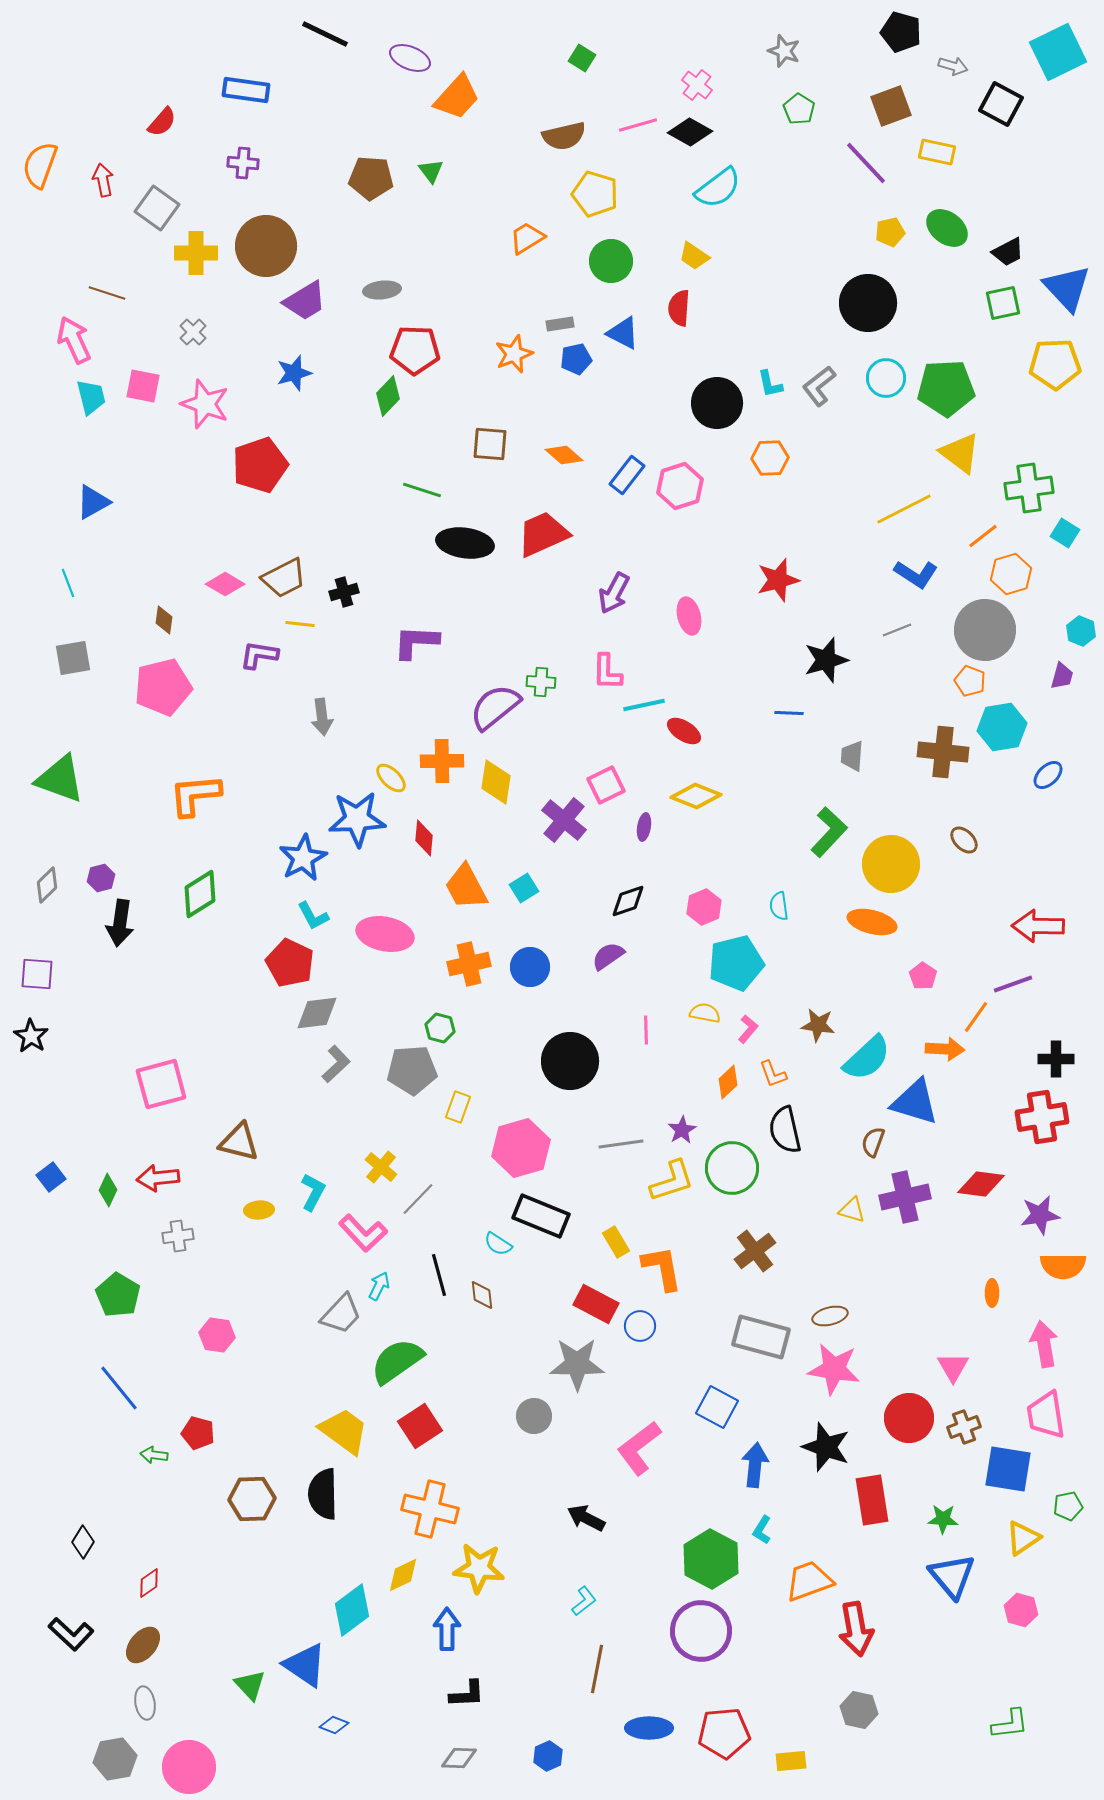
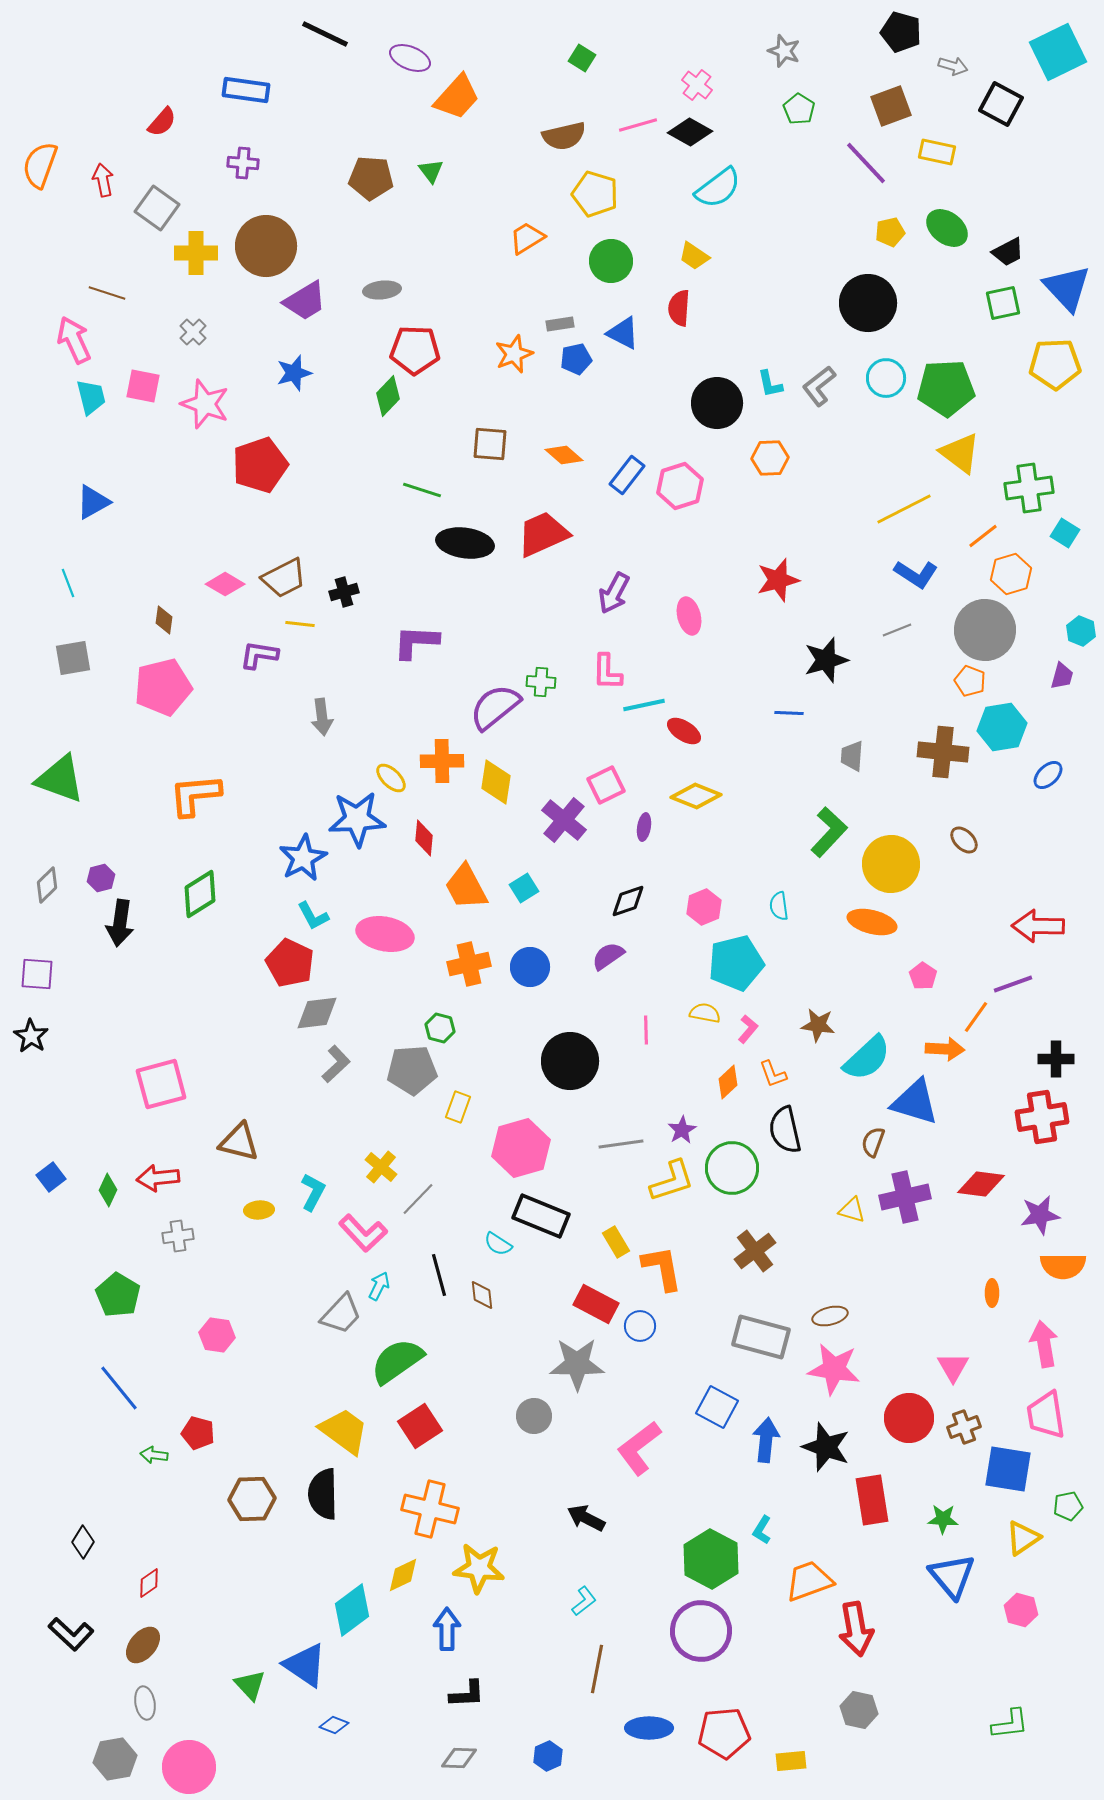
blue arrow at (755, 1465): moved 11 px right, 25 px up
